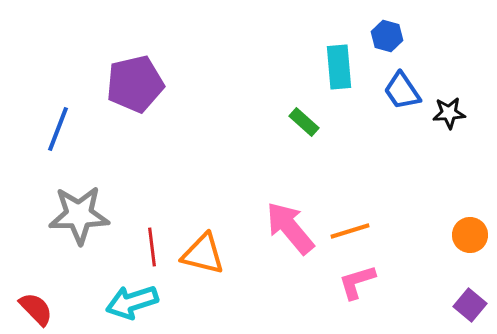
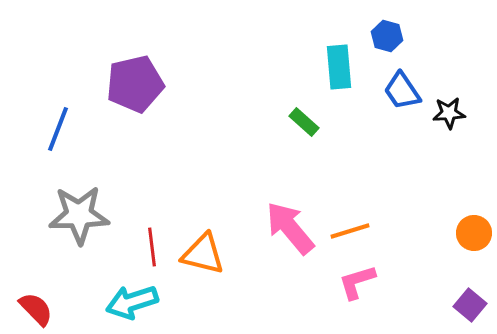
orange circle: moved 4 px right, 2 px up
